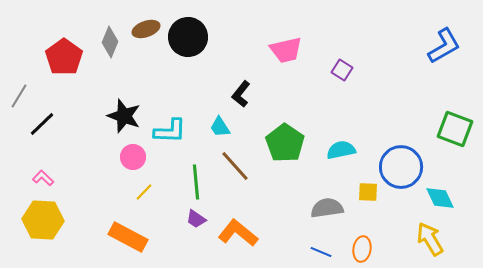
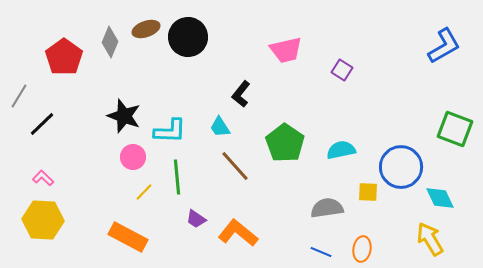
green line: moved 19 px left, 5 px up
